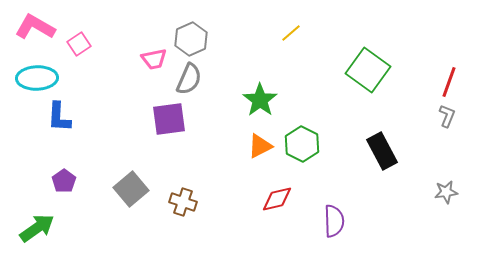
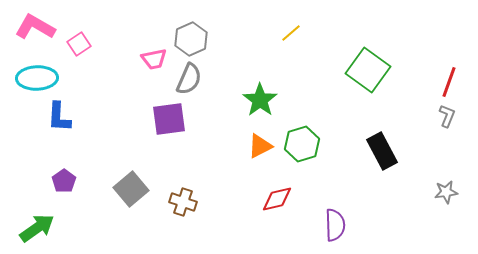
green hexagon: rotated 16 degrees clockwise
purple semicircle: moved 1 px right, 4 px down
